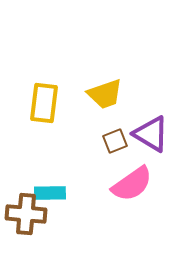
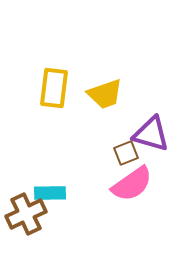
yellow rectangle: moved 10 px right, 15 px up
purple triangle: rotated 15 degrees counterclockwise
brown square: moved 11 px right, 12 px down
brown cross: rotated 30 degrees counterclockwise
